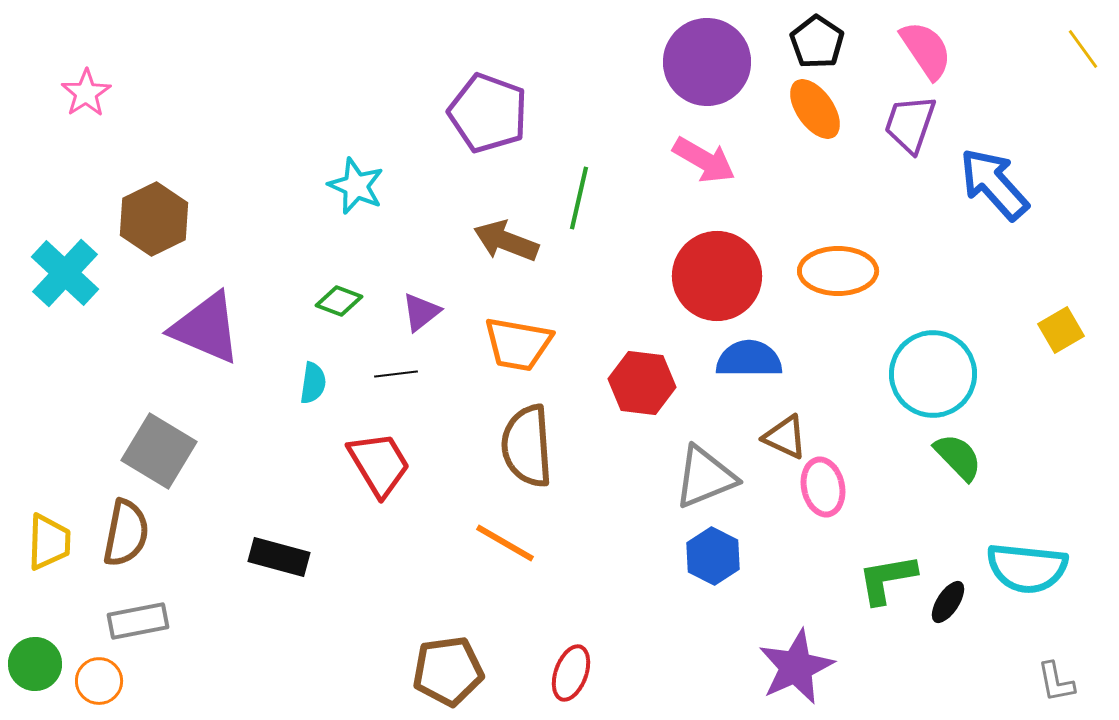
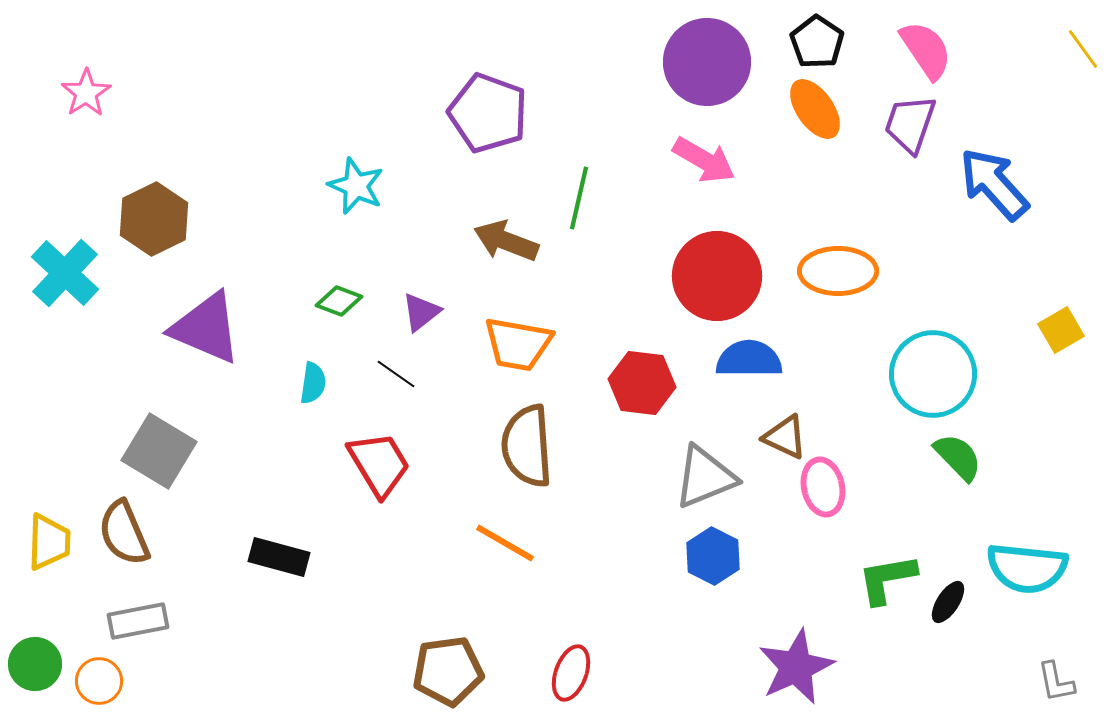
black line at (396, 374): rotated 42 degrees clockwise
brown semicircle at (126, 533): moved 2 px left; rotated 146 degrees clockwise
